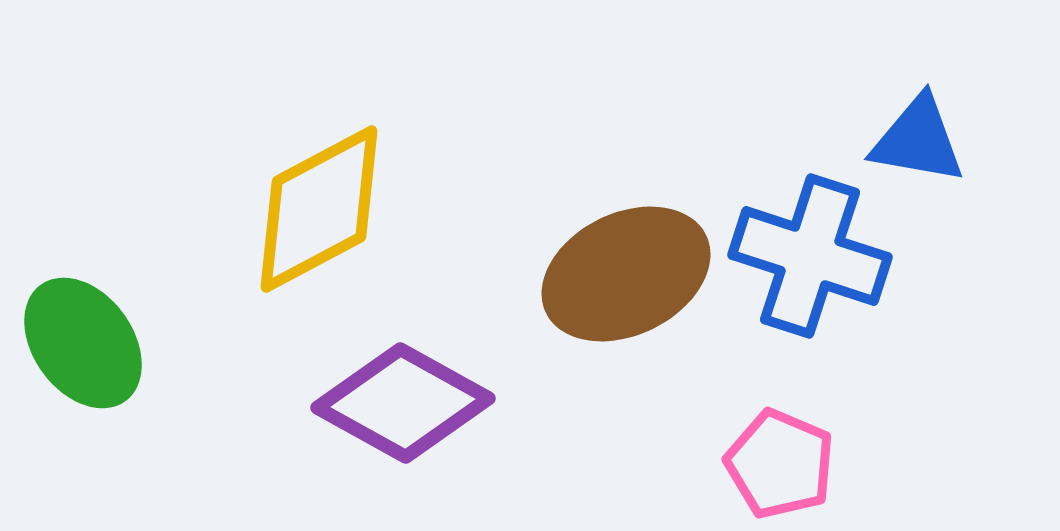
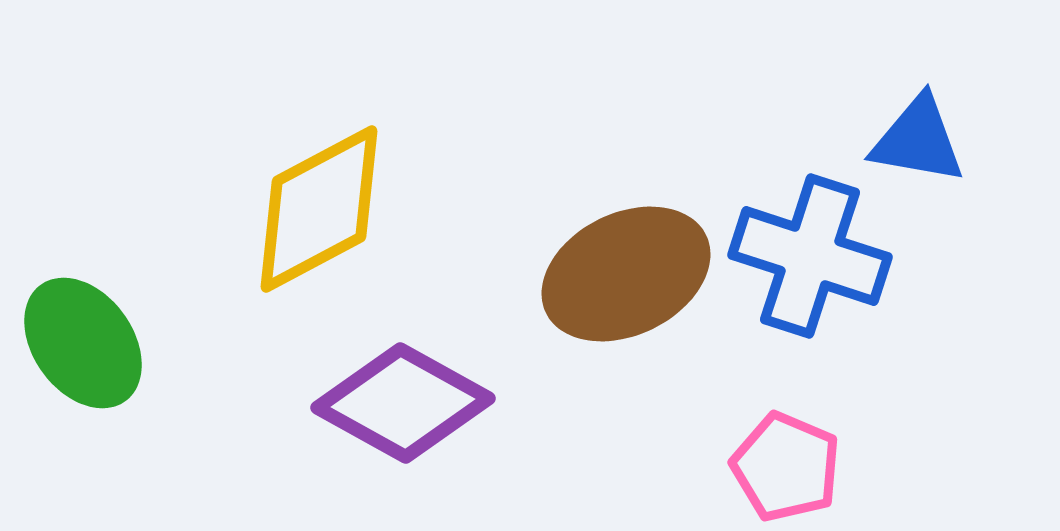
pink pentagon: moved 6 px right, 3 px down
